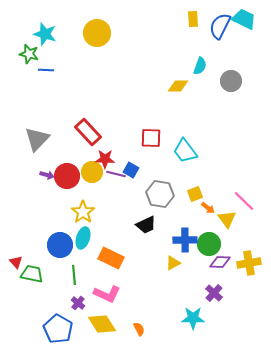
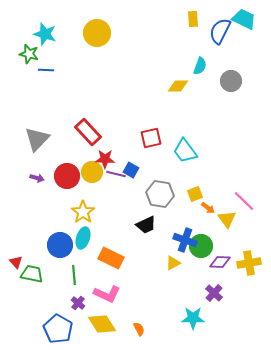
blue semicircle at (220, 26): moved 5 px down
red square at (151, 138): rotated 15 degrees counterclockwise
purple arrow at (47, 175): moved 10 px left, 3 px down
blue cross at (185, 240): rotated 20 degrees clockwise
green circle at (209, 244): moved 8 px left, 2 px down
